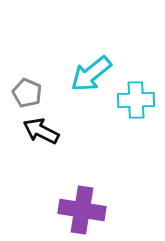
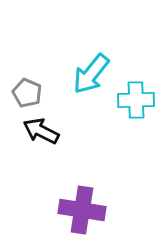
cyan arrow: rotated 12 degrees counterclockwise
